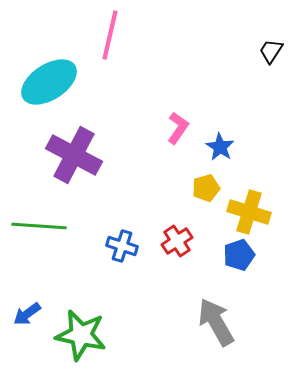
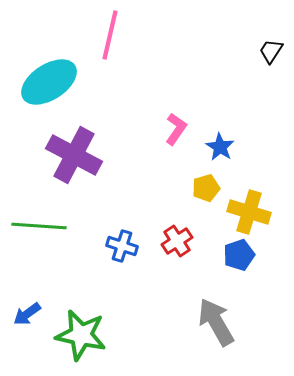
pink L-shape: moved 2 px left, 1 px down
